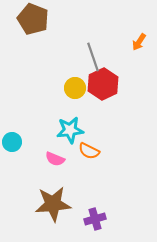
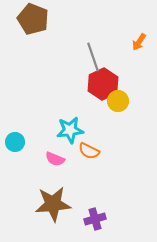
yellow circle: moved 43 px right, 13 px down
cyan circle: moved 3 px right
